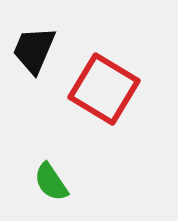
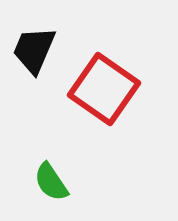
red square: rotated 4 degrees clockwise
